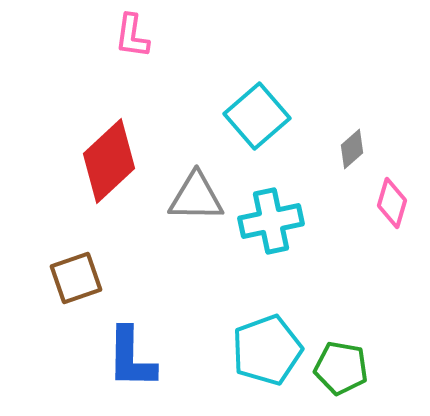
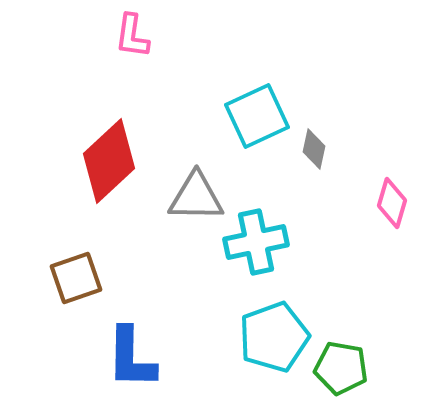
cyan square: rotated 16 degrees clockwise
gray diamond: moved 38 px left; rotated 36 degrees counterclockwise
cyan cross: moved 15 px left, 21 px down
cyan pentagon: moved 7 px right, 13 px up
